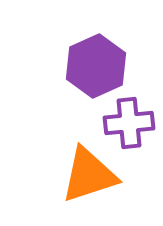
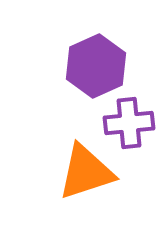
orange triangle: moved 3 px left, 3 px up
